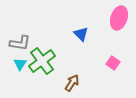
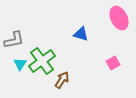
pink ellipse: rotated 45 degrees counterclockwise
blue triangle: rotated 28 degrees counterclockwise
gray L-shape: moved 6 px left, 3 px up; rotated 20 degrees counterclockwise
pink square: rotated 24 degrees clockwise
brown arrow: moved 10 px left, 3 px up
